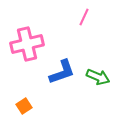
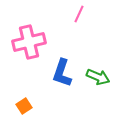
pink line: moved 5 px left, 3 px up
pink cross: moved 2 px right, 2 px up
blue L-shape: moved 1 px down; rotated 128 degrees clockwise
